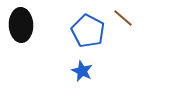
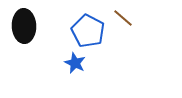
black ellipse: moved 3 px right, 1 px down
blue star: moved 7 px left, 8 px up
